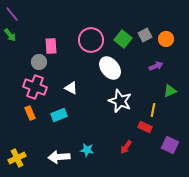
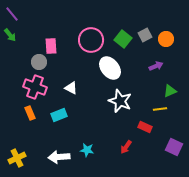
yellow line: moved 7 px right, 1 px up; rotated 72 degrees clockwise
purple square: moved 4 px right, 2 px down
